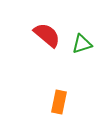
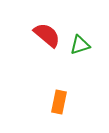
green triangle: moved 2 px left, 1 px down
